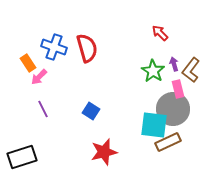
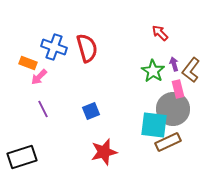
orange rectangle: rotated 36 degrees counterclockwise
blue square: rotated 36 degrees clockwise
